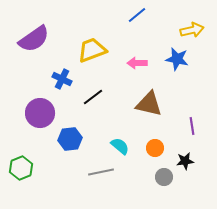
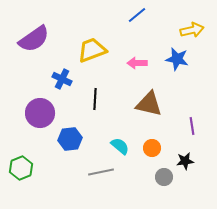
black line: moved 2 px right, 2 px down; rotated 50 degrees counterclockwise
orange circle: moved 3 px left
